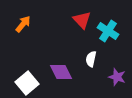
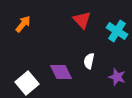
cyan cross: moved 9 px right
white semicircle: moved 2 px left, 2 px down
